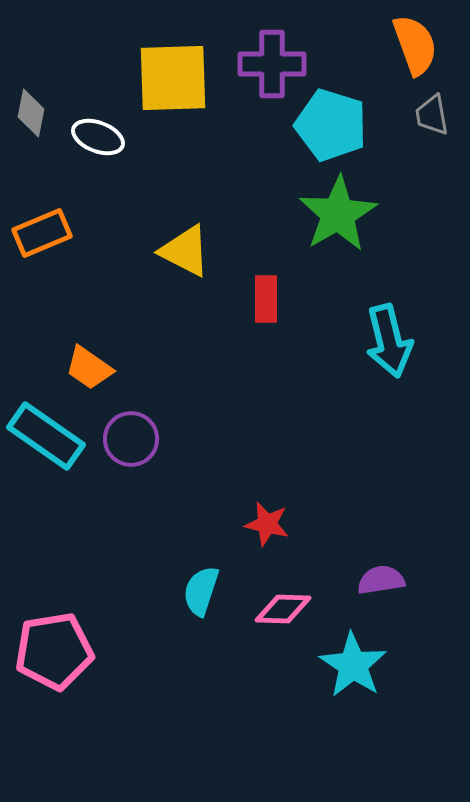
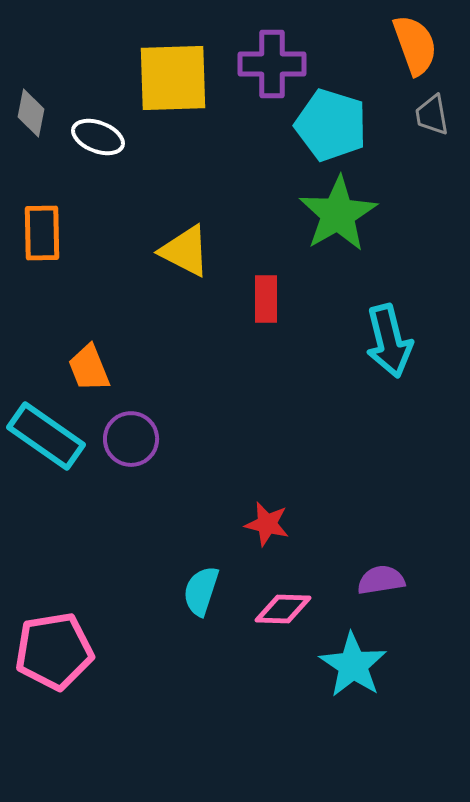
orange rectangle: rotated 68 degrees counterclockwise
orange trapezoid: rotated 33 degrees clockwise
